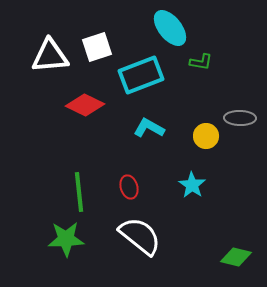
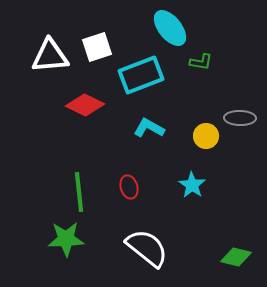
white semicircle: moved 7 px right, 12 px down
